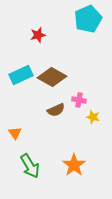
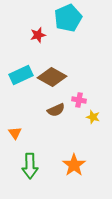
cyan pentagon: moved 20 px left, 1 px up
green arrow: rotated 30 degrees clockwise
